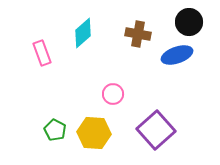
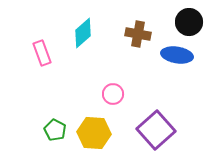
blue ellipse: rotated 28 degrees clockwise
